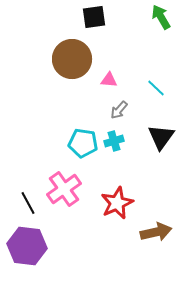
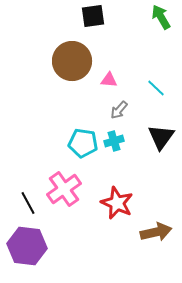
black square: moved 1 px left, 1 px up
brown circle: moved 2 px down
red star: rotated 24 degrees counterclockwise
